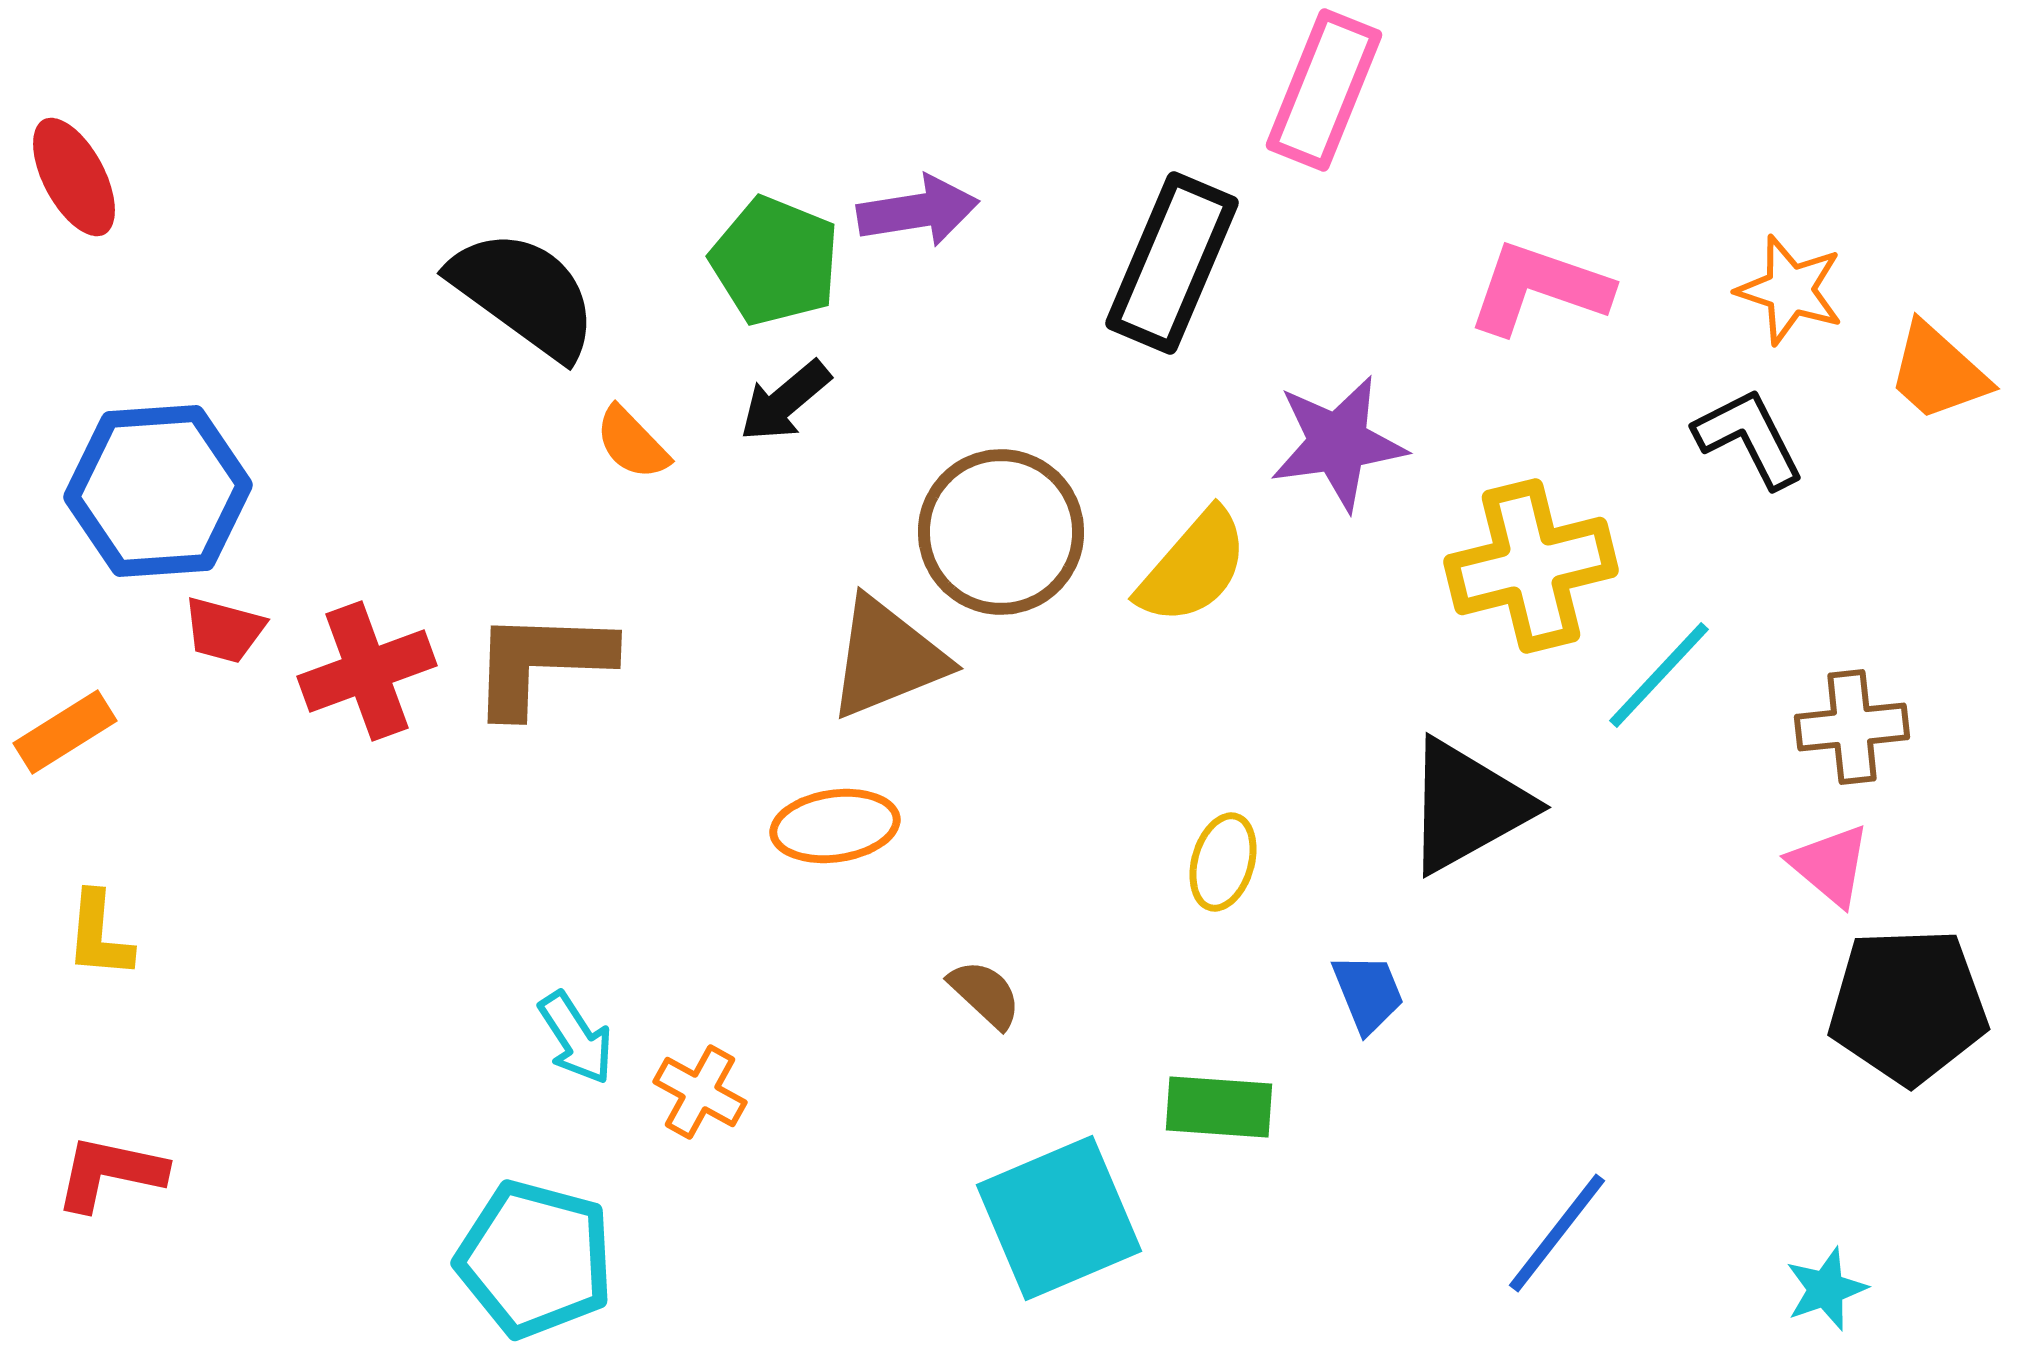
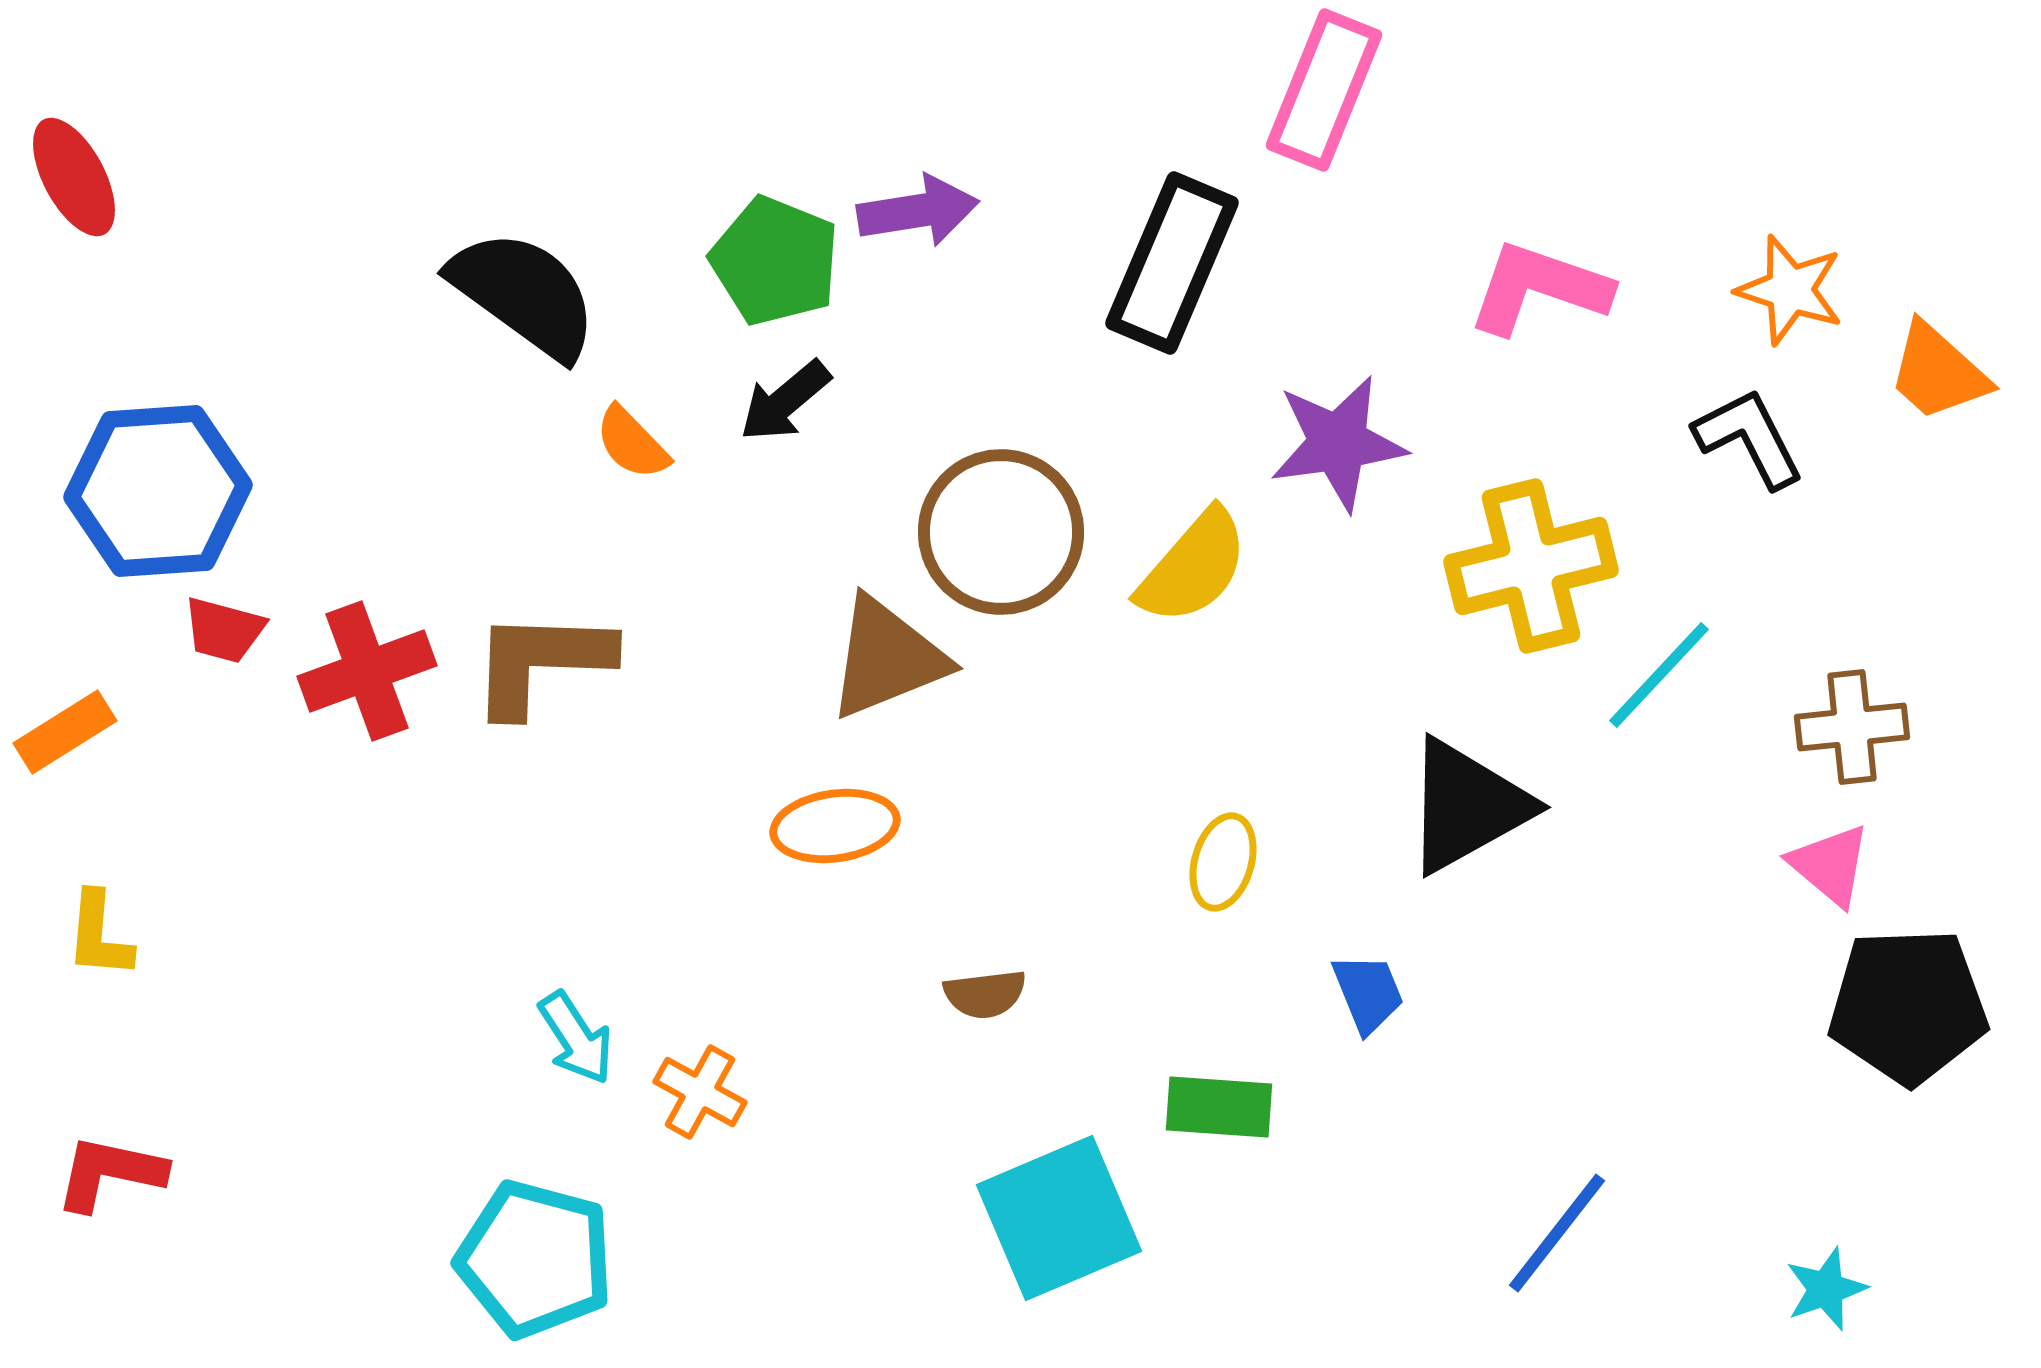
brown semicircle: rotated 130 degrees clockwise
